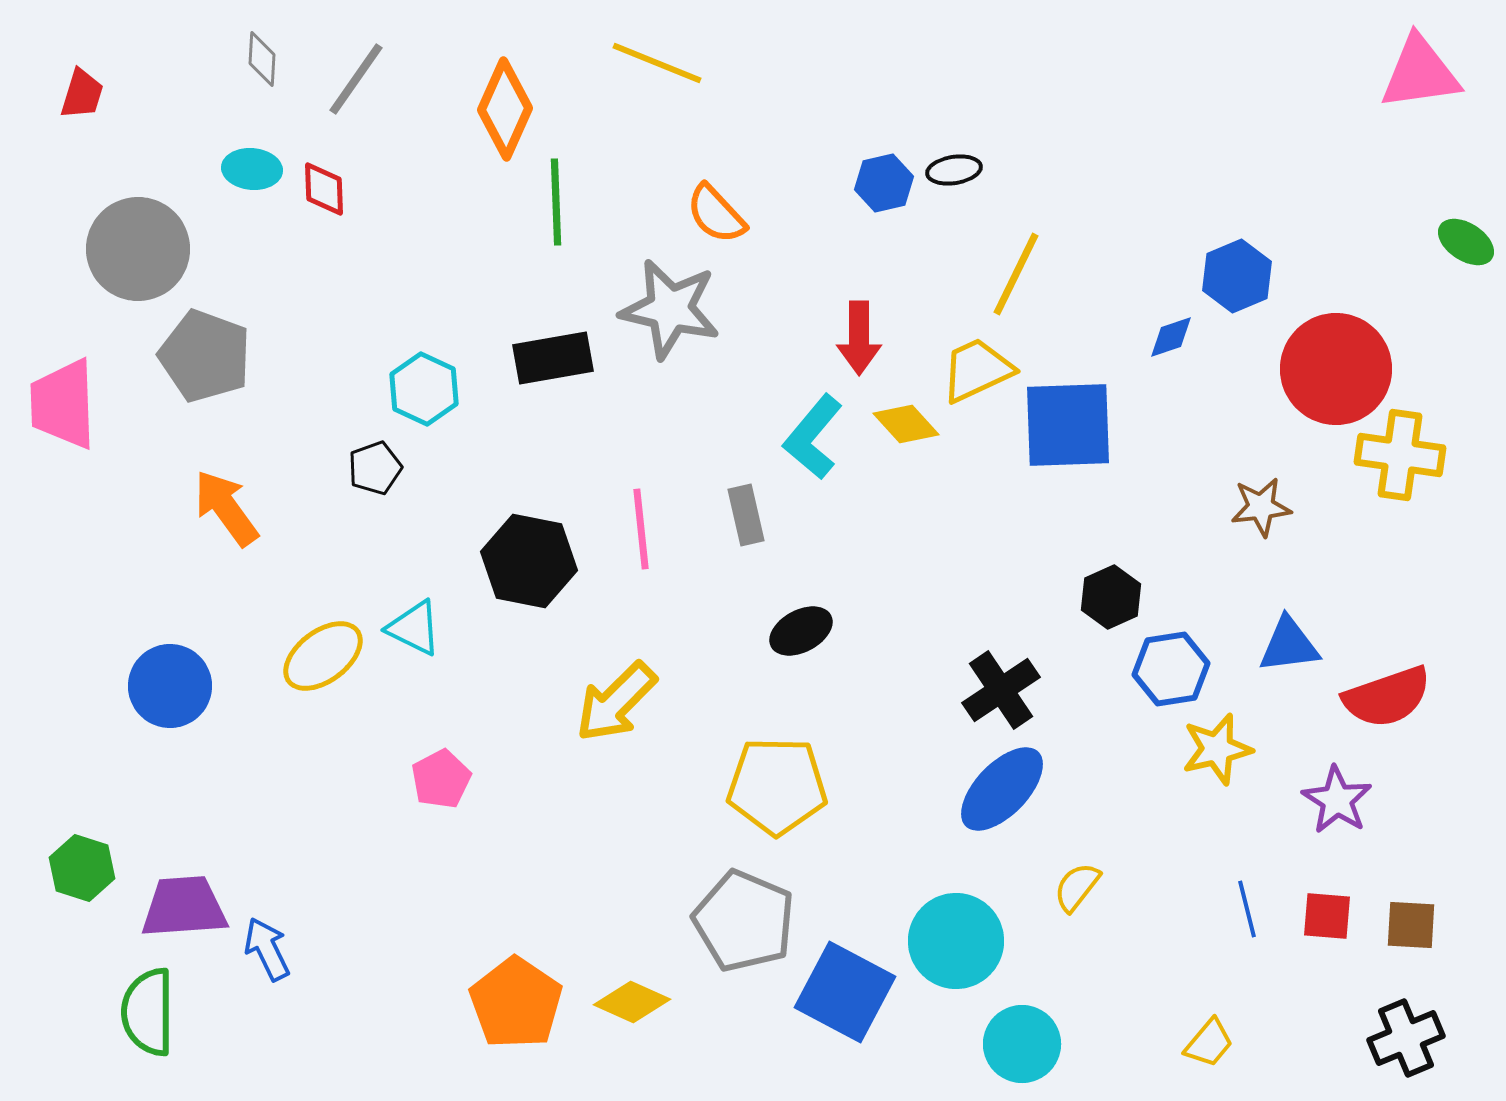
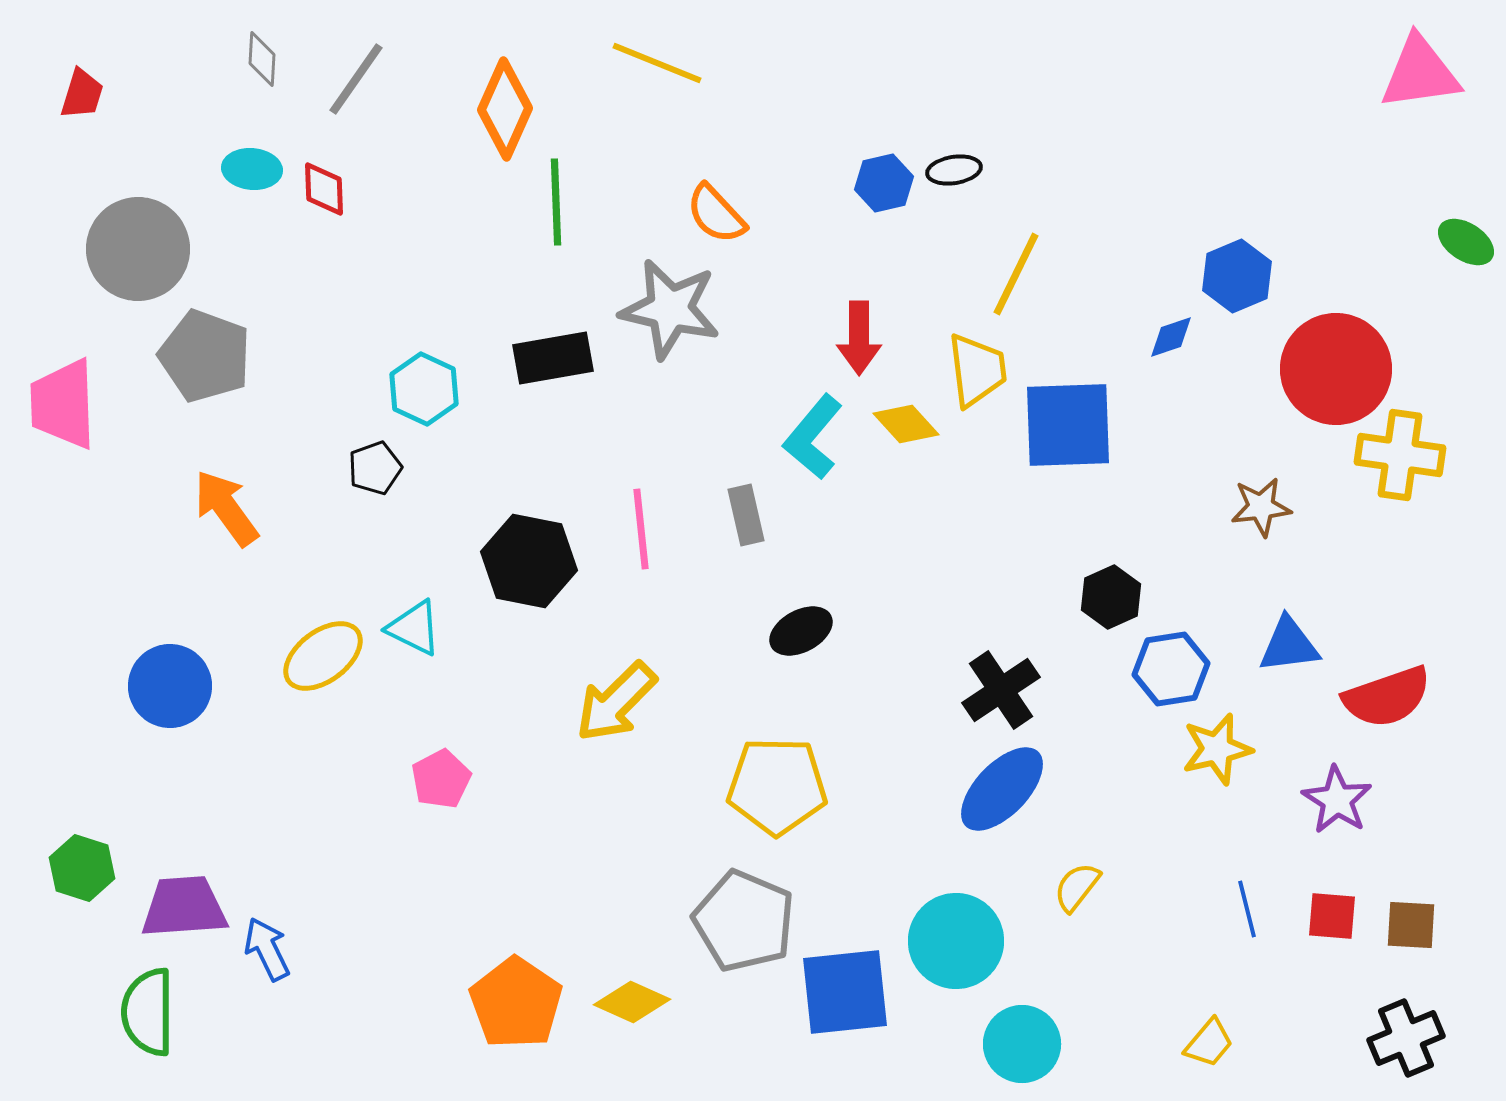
yellow trapezoid at (977, 370): rotated 108 degrees clockwise
red square at (1327, 916): moved 5 px right
blue square at (845, 992): rotated 34 degrees counterclockwise
